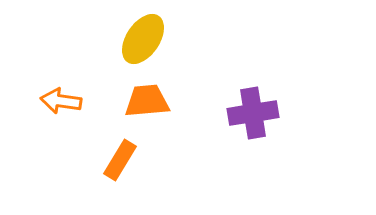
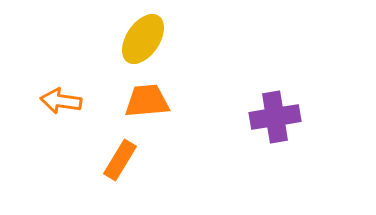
purple cross: moved 22 px right, 4 px down
